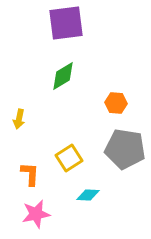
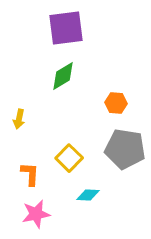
purple square: moved 5 px down
yellow square: rotated 12 degrees counterclockwise
